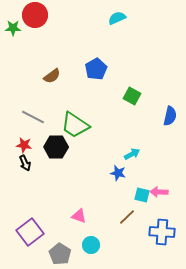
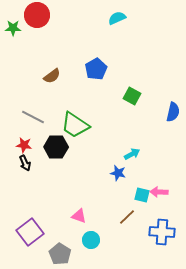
red circle: moved 2 px right
blue semicircle: moved 3 px right, 4 px up
cyan circle: moved 5 px up
